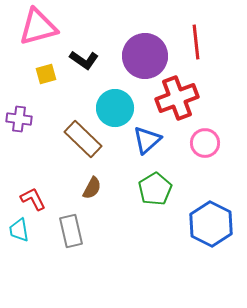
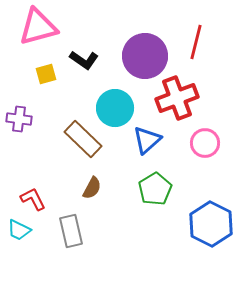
red line: rotated 20 degrees clockwise
cyan trapezoid: rotated 55 degrees counterclockwise
